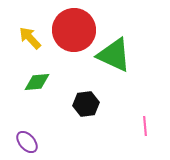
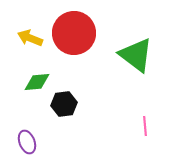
red circle: moved 3 px down
yellow arrow: rotated 25 degrees counterclockwise
green triangle: moved 22 px right; rotated 12 degrees clockwise
black hexagon: moved 22 px left
purple ellipse: rotated 20 degrees clockwise
